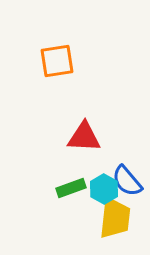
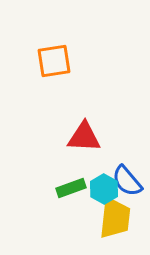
orange square: moved 3 px left
